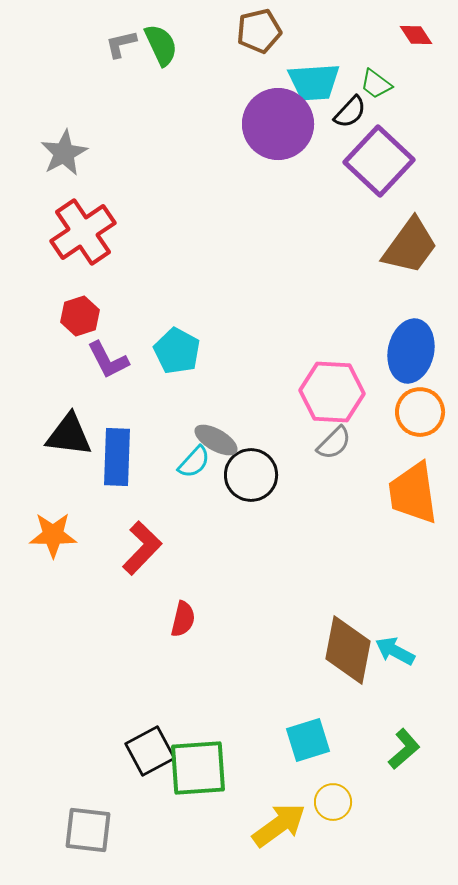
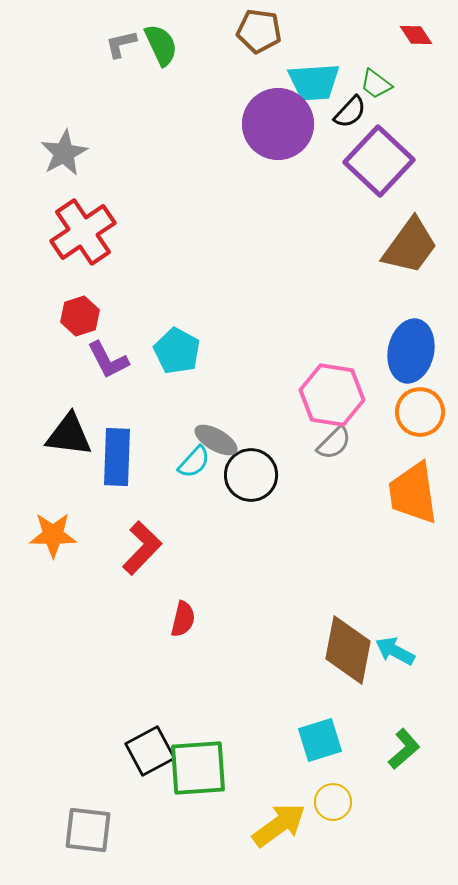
brown pentagon: rotated 21 degrees clockwise
pink hexagon: moved 3 px down; rotated 6 degrees clockwise
cyan square: moved 12 px right
